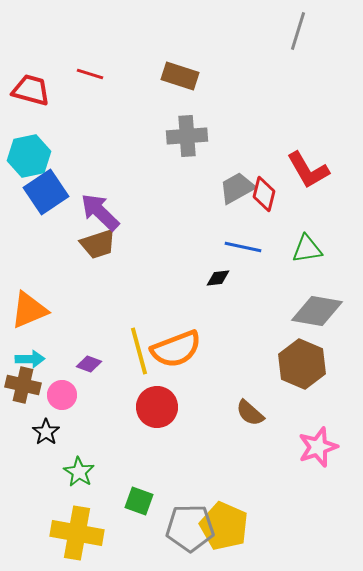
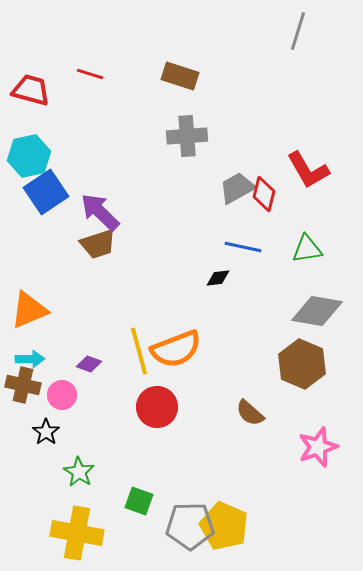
gray pentagon: moved 2 px up
